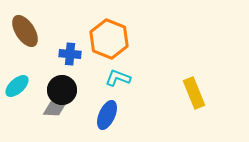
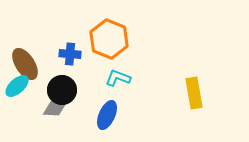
brown ellipse: moved 33 px down
yellow rectangle: rotated 12 degrees clockwise
